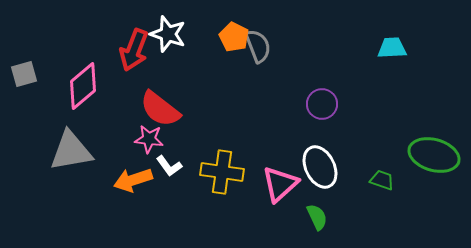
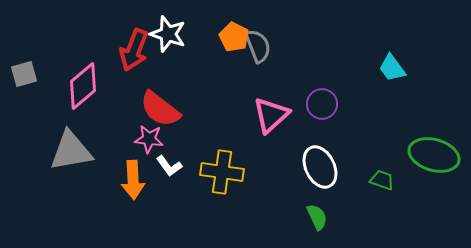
cyan trapezoid: moved 20 px down; rotated 124 degrees counterclockwise
orange arrow: rotated 75 degrees counterclockwise
pink triangle: moved 9 px left, 69 px up
